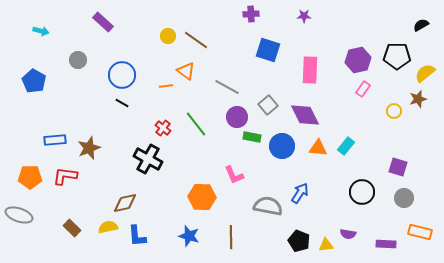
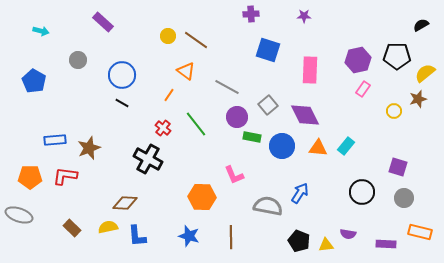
orange line at (166, 86): moved 3 px right, 9 px down; rotated 48 degrees counterclockwise
brown diamond at (125, 203): rotated 15 degrees clockwise
